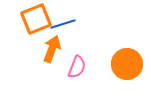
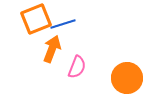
orange circle: moved 14 px down
